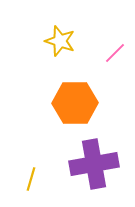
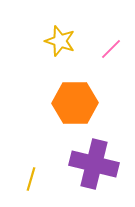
pink line: moved 4 px left, 4 px up
purple cross: rotated 24 degrees clockwise
